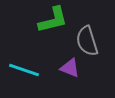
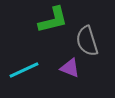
cyan line: rotated 44 degrees counterclockwise
